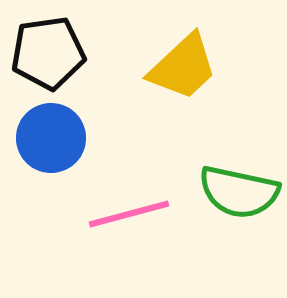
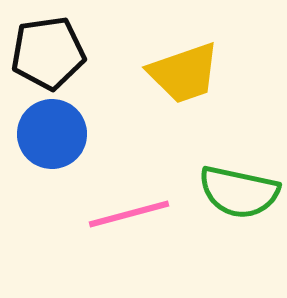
yellow trapezoid: moved 1 px right, 6 px down; rotated 24 degrees clockwise
blue circle: moved 1 px right, 4 px up
